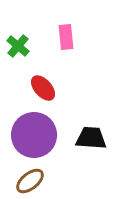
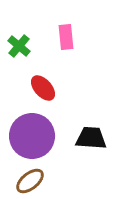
green cross: moved 1 px right
purple circle: moved 2 px left, 1 px down
